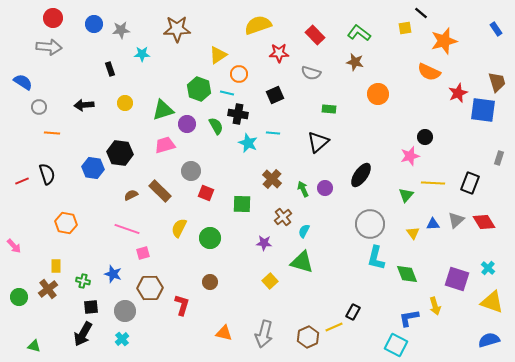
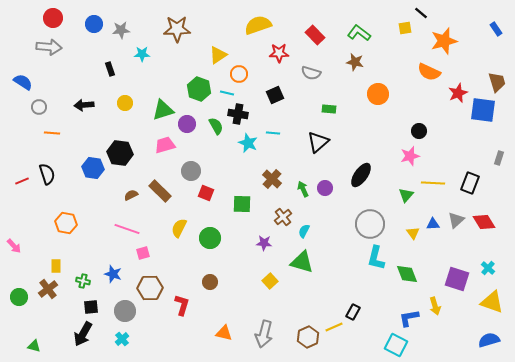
black circle at (425, 137): moved 6 px left, 6 px up
